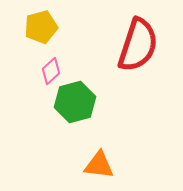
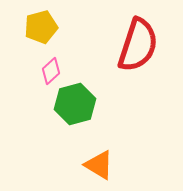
green hexagon: moved 2 px down
orange triangle: rotated 24 degrees clockwise
